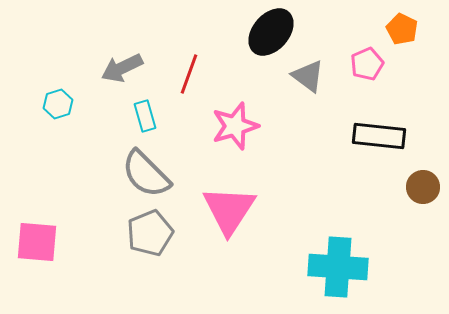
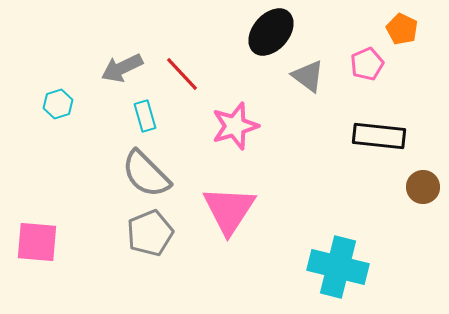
red line: moved 7 px left; rotated 63 degrees counterclockwise
cyan cross: rotated 10 degrees clockwise
